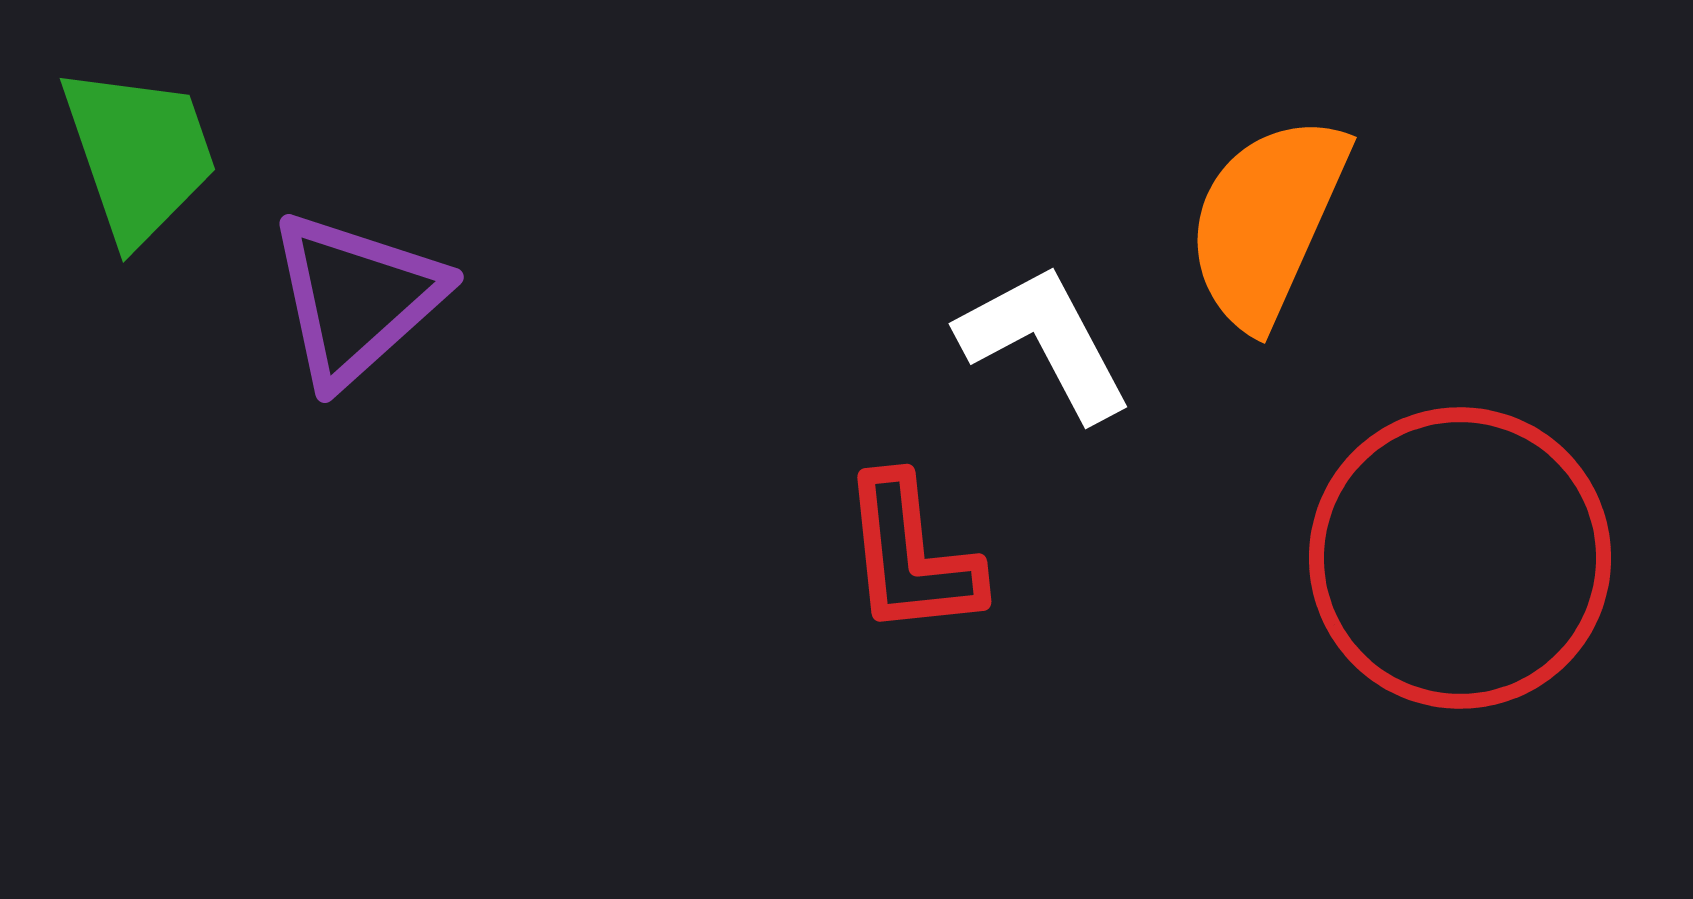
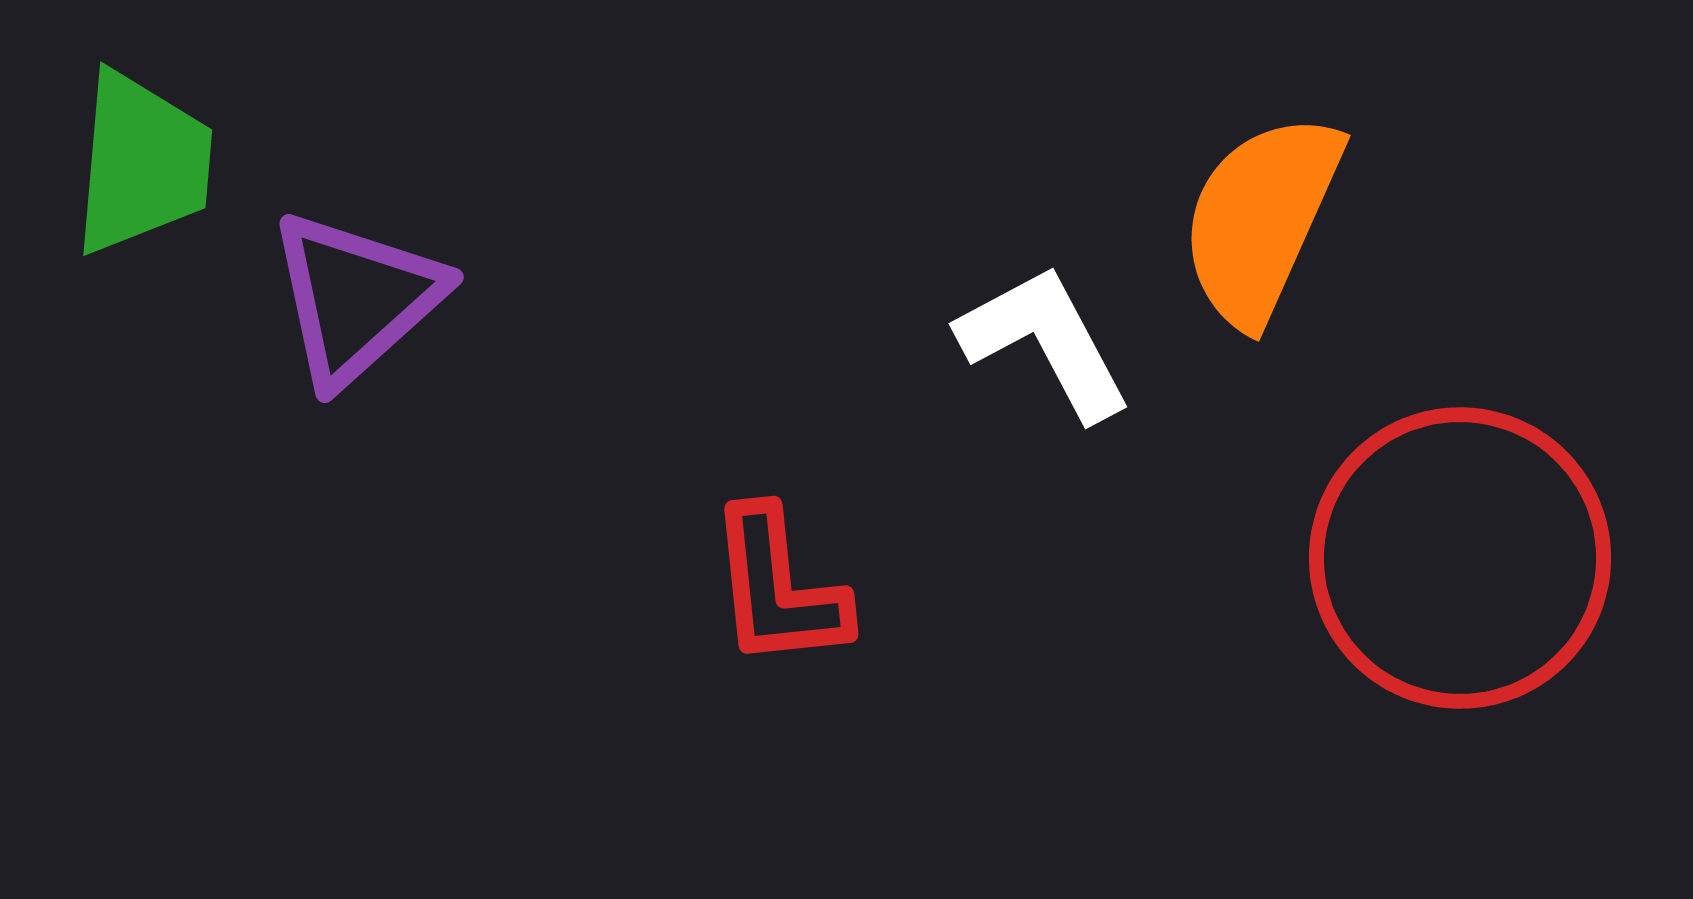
green trapezoid: moved 3 px right, 9 px down; rotated 24 degrees clockwise
orange semicircle: moved 6 px left, 2 px up
red L-shape: moved 133 px left, 32 px down
